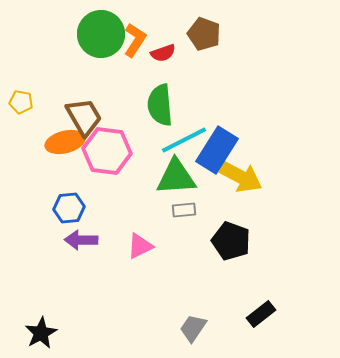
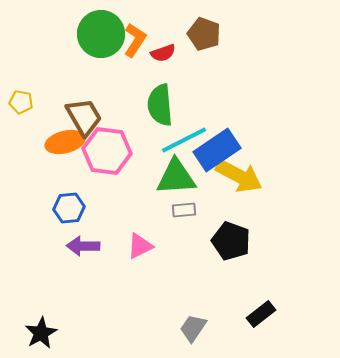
blue rectangle: rotated 24 degrees clockwise
purple arrow: moved 2 px right, 6 px down
